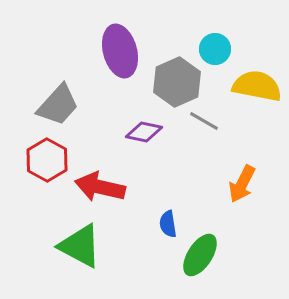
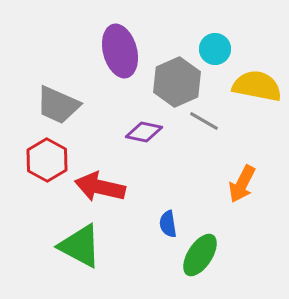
gray trapezoid: rotated 72 degrees clockwise
